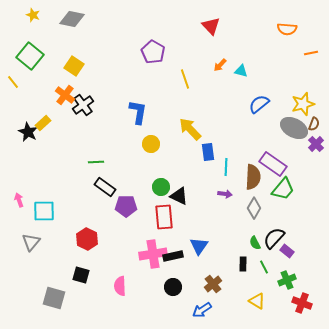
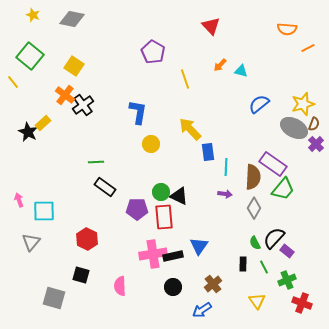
orange line at (311, 53): moved 3 px left, 5 px up; rotated 16 degrees counterclockwise
green circle at (161, 187): moved 5 px down
purple pentagon at (126, 206): moved 11 px right, 3 px down
yellow triangle at (257, 301): rotated 24 degrees clockwise
